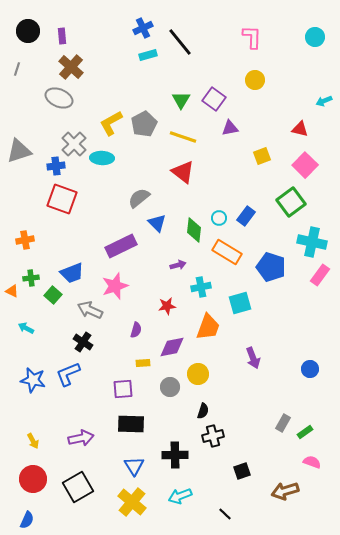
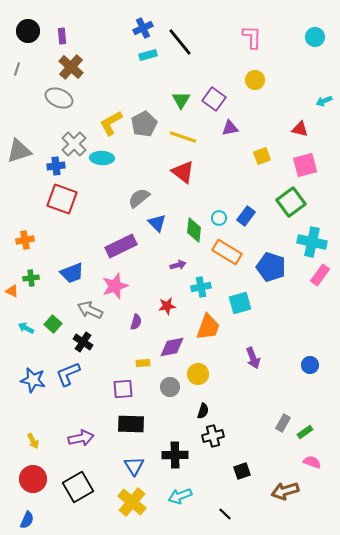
pink square at (305, 165): rotated 30 degrees clockwise
green square at (53, 295): moved 29 px down
purple semicircle at (136, 330): moved 8 px up
blue circle at (310, 369): moved 4 px up
